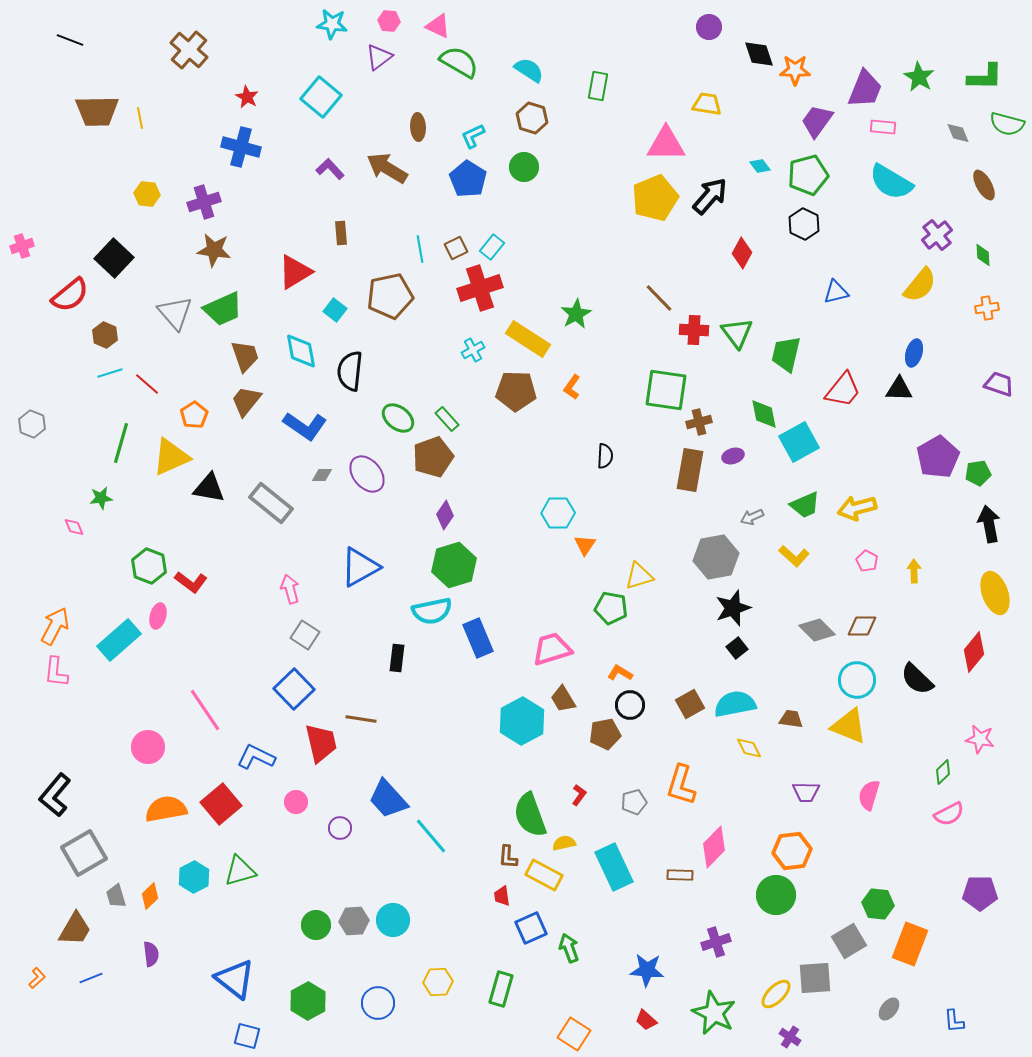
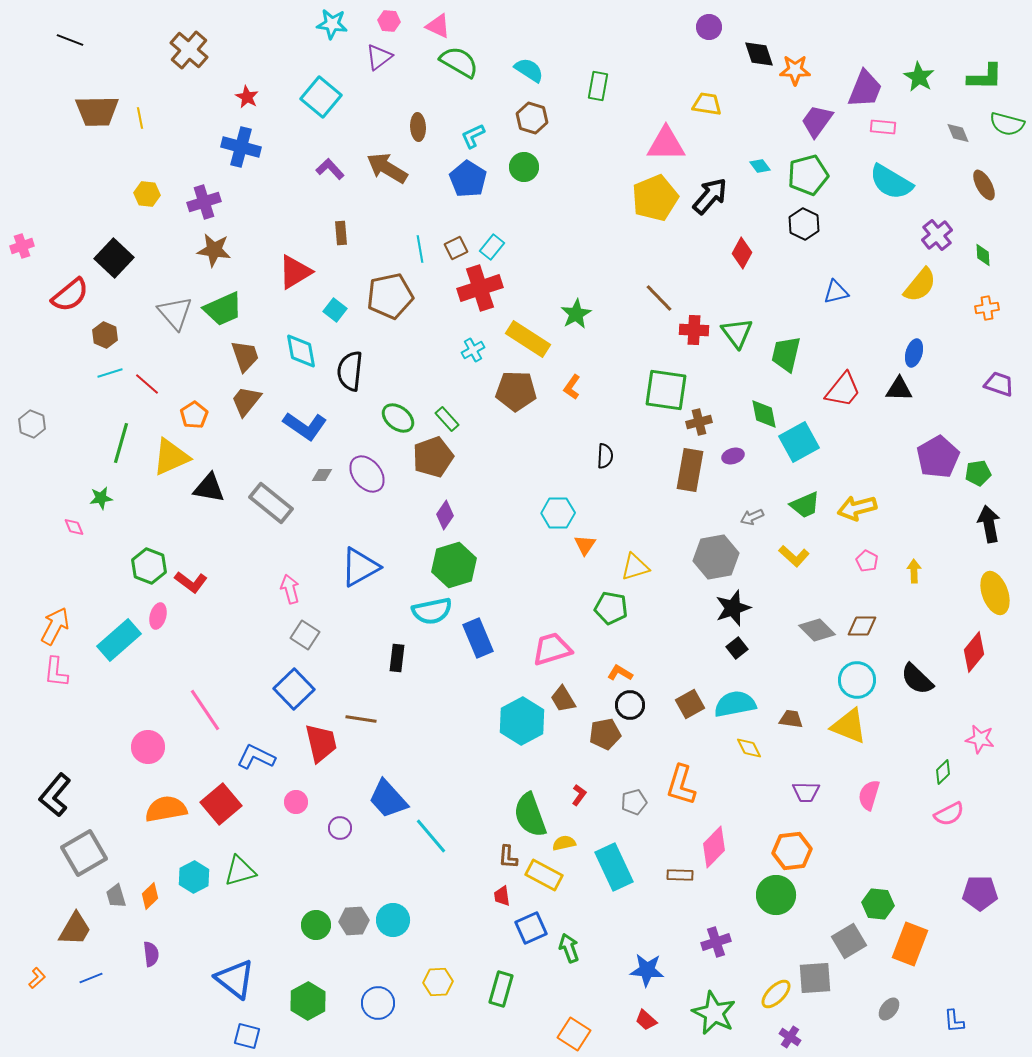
yellow triangle at (639, 576): moved 4 px left, 9 px up
